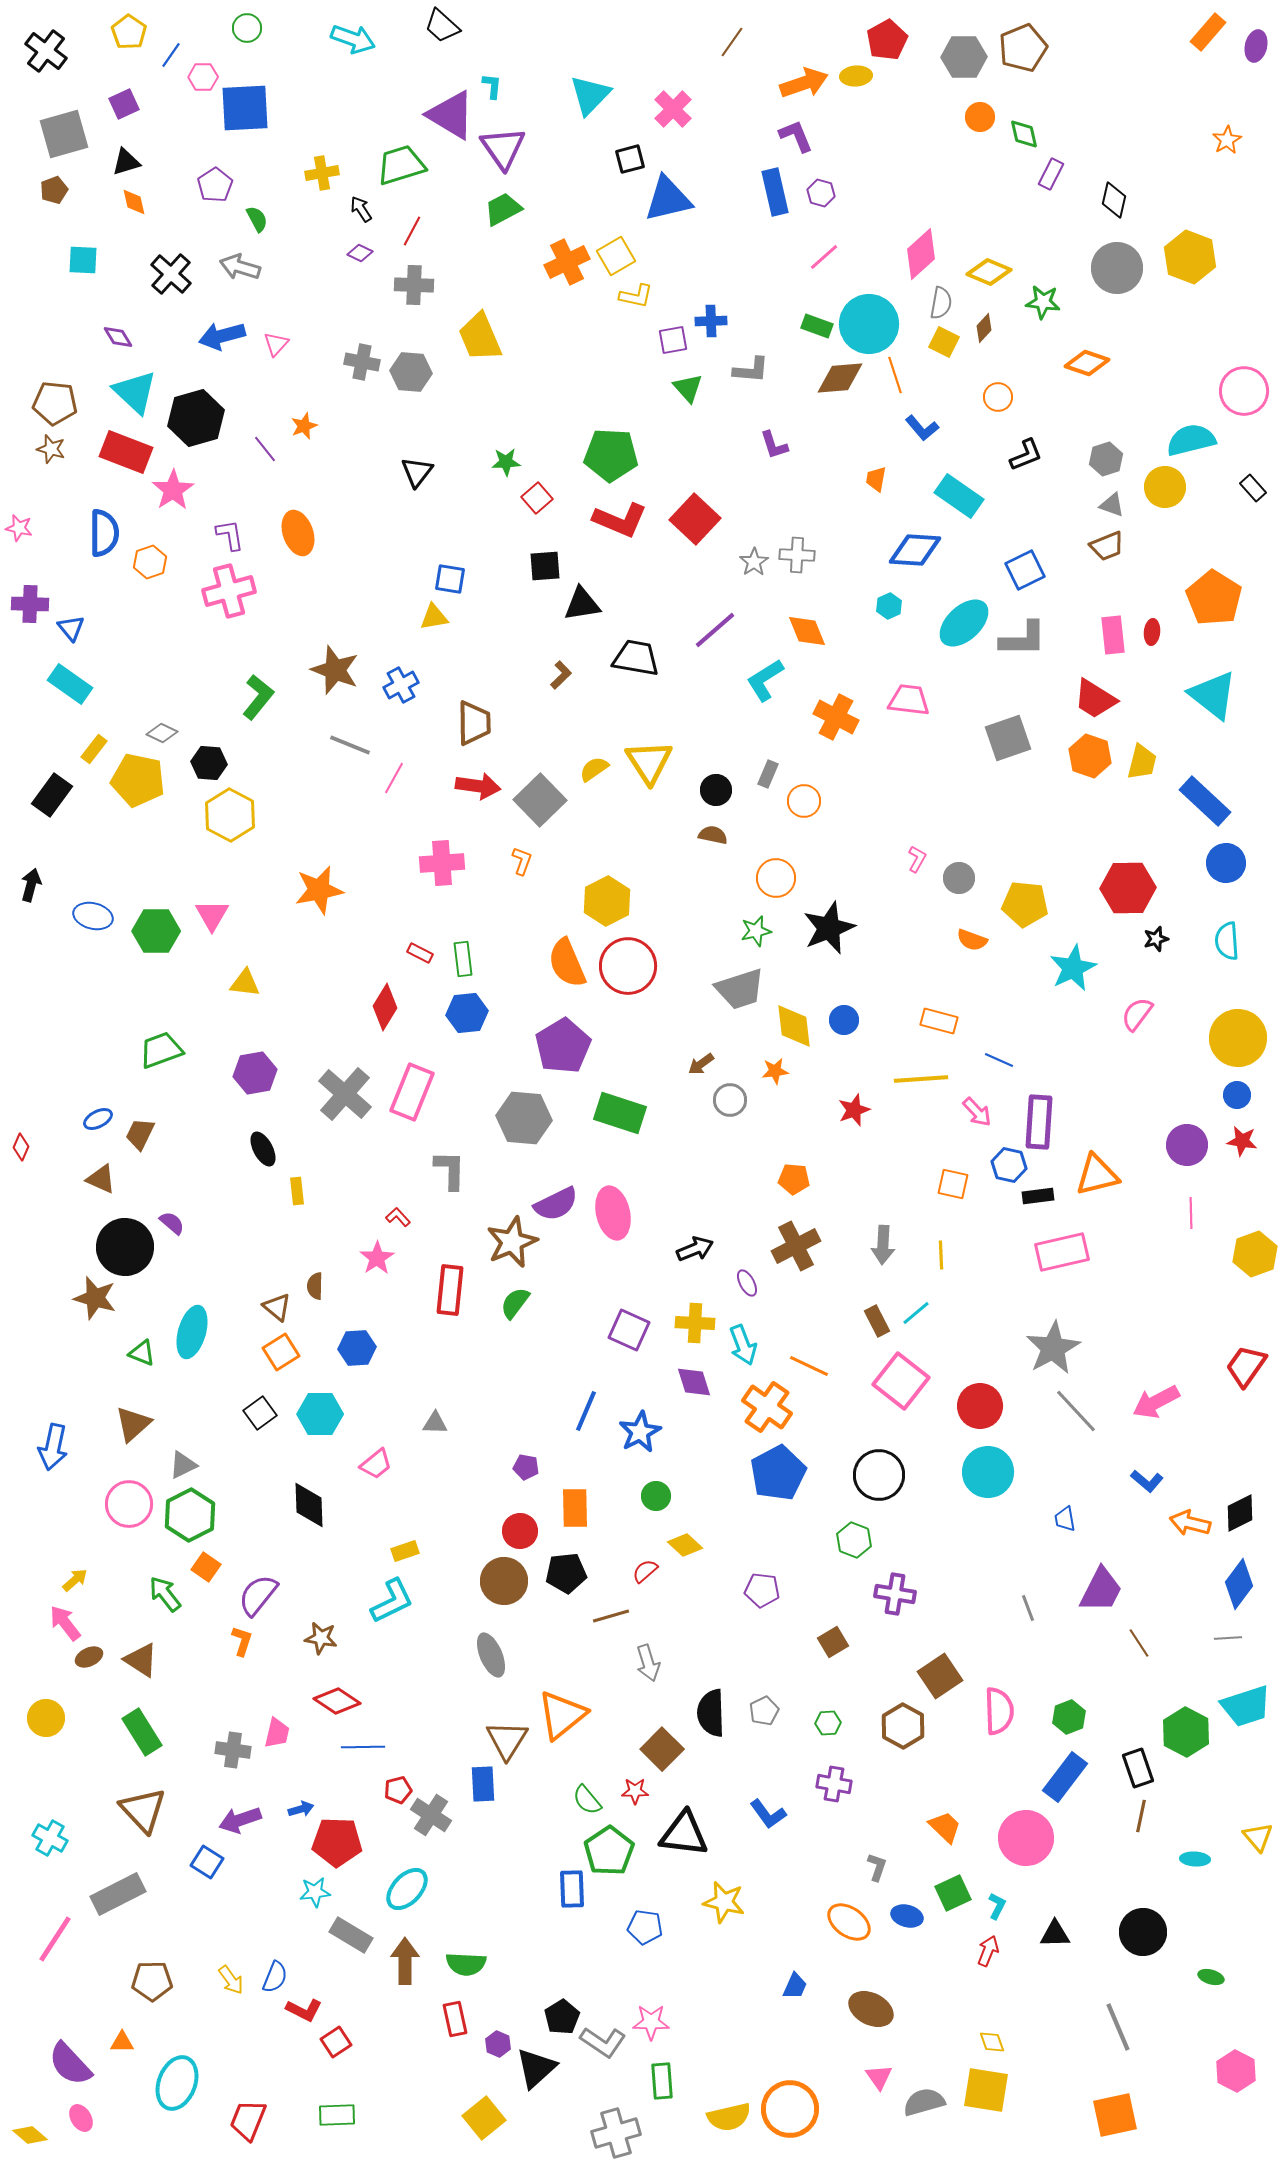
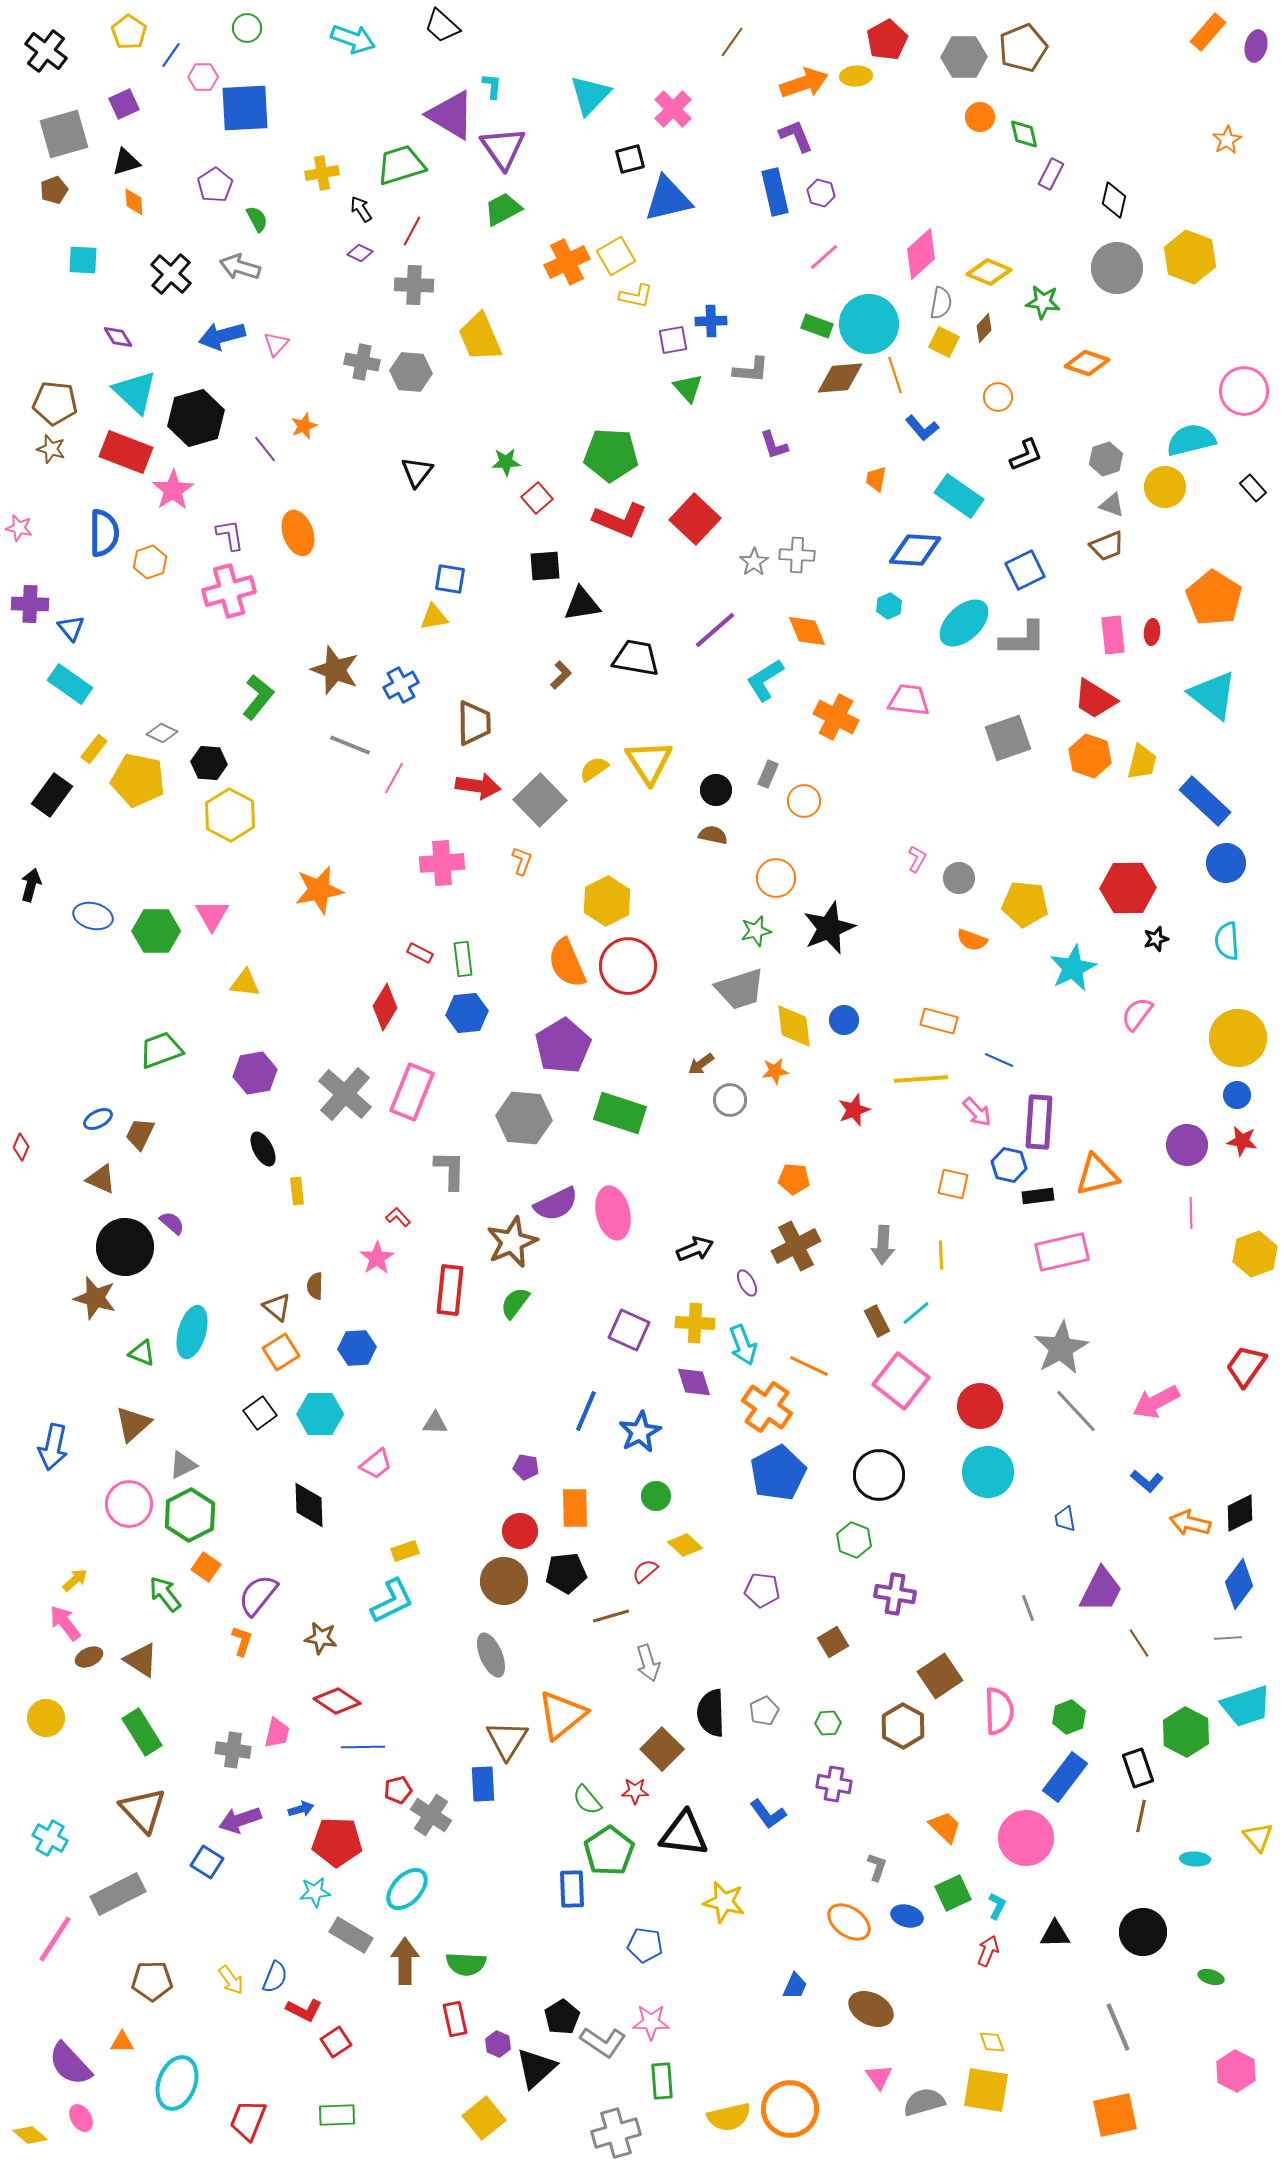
orange diamond at (134, 202): rotated 8 degrees clockwise
gray star at (1053, 1348): moved 8 px right
blue pentagon at (645, 1927): moved 18 px down
